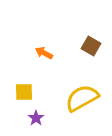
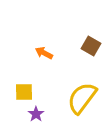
yellow semicircle: rotated 24 degrees counterclockwise
purple star: moved 4 px up
